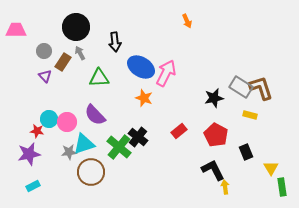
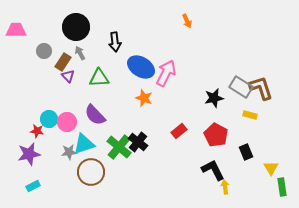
purple triangle: moved 23 px right
black cross: moved 5 px down
